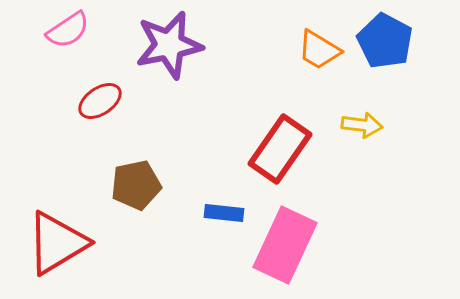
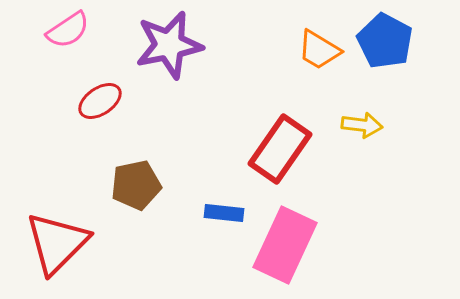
red triangle: rotated 14 degrees counterclockwise
